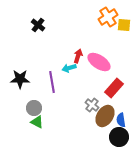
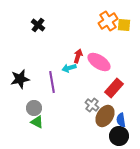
orange cross: moved 4 px down
black star: rotated 12 degrees counterclockwise
black circle: moved 1 px up
